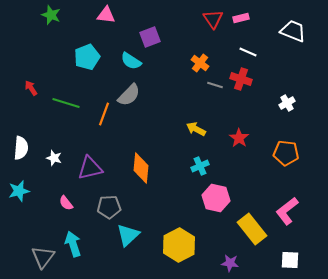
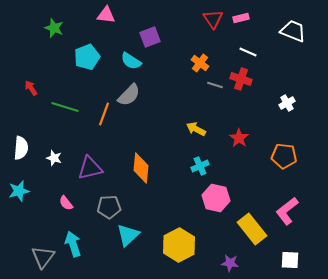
green star: moved 3 px right, 13 px down
green line: moved 1 px left, 4 px down
orange pentagon: moved 2 px left, 3 px down
